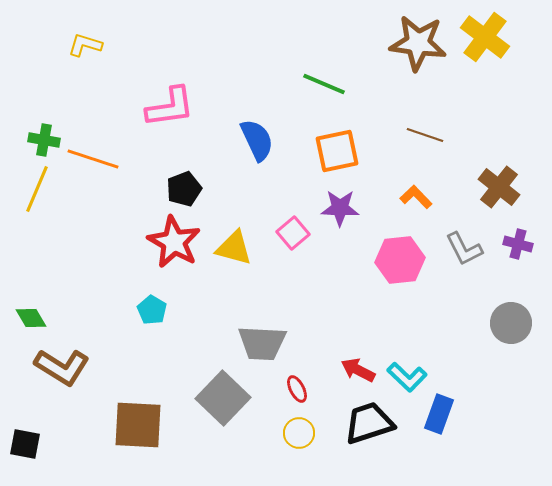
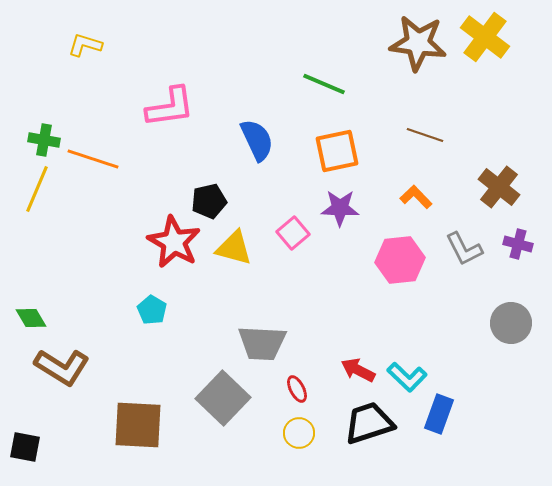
black pentagon: moved 25 px right, 12 px down; rotated 8 degrees clockwise
black square: moved 3 px down
